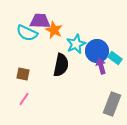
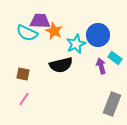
orange star: moved 1 px down
blue circle: moved 1 px right, 16 px up
black semicircle: rotated 65 degrees clockwise
